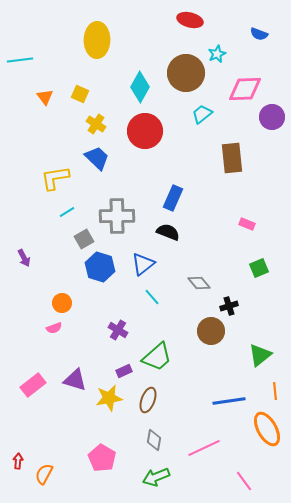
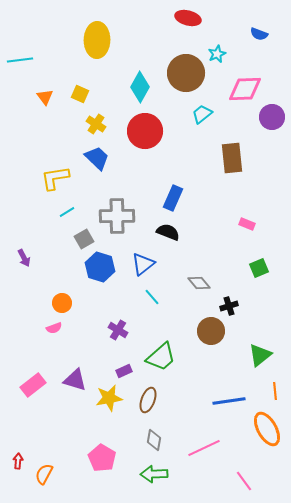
red ellipse at (190, 20): moved 2 px left, 2 px up
green trapezoid at (157, 357): moved 4 px right
green arrow at (156, 477): moved 2 px left, 3 px up; rotated 20 degrees clockwise
